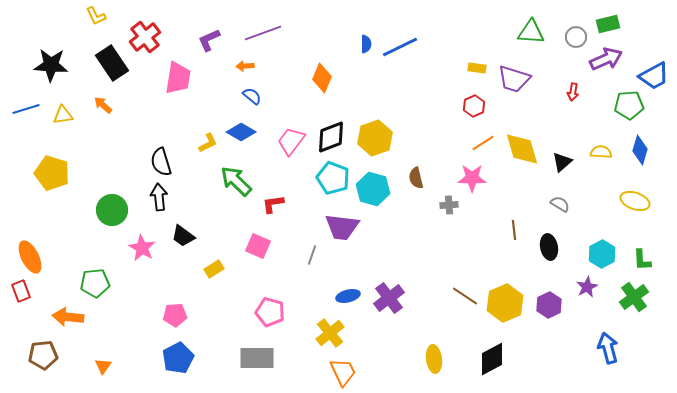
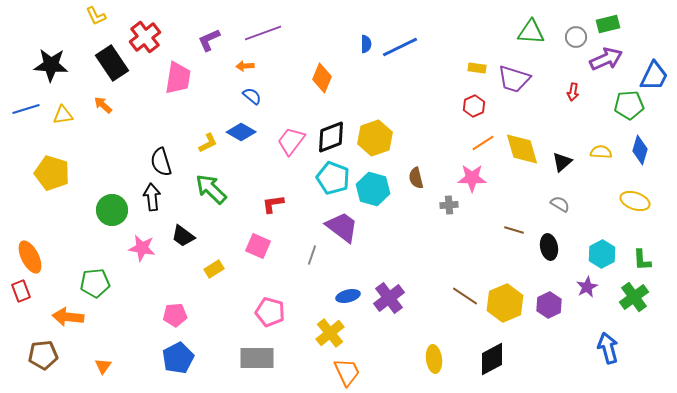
blue trapezoid at (654, 76): rotated 36 degrees counterclockwise
green arrow at (236, 181): moved 25 px left, 8 px down
black arrow at (159, 197): moved 7 px left
purple trapezoid at (342, 227): rotated 150 degrees counterclockwise
brown line at (514, 230): rotated 66 degrees counterclockwise
pink star at (142, 248): rotated 20 degrees counterclockwise
orange trapezoid at (343, 372): moved 4 px right
